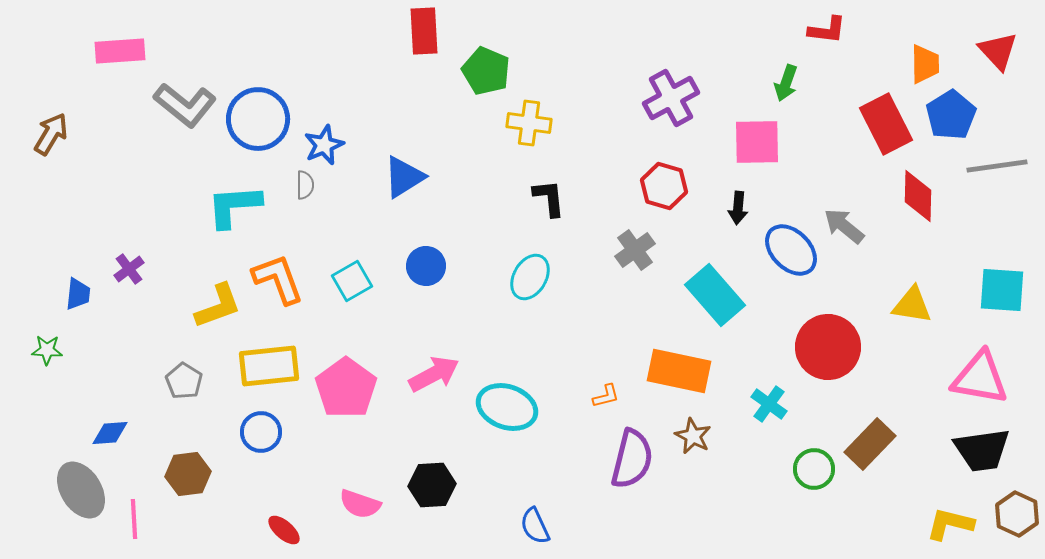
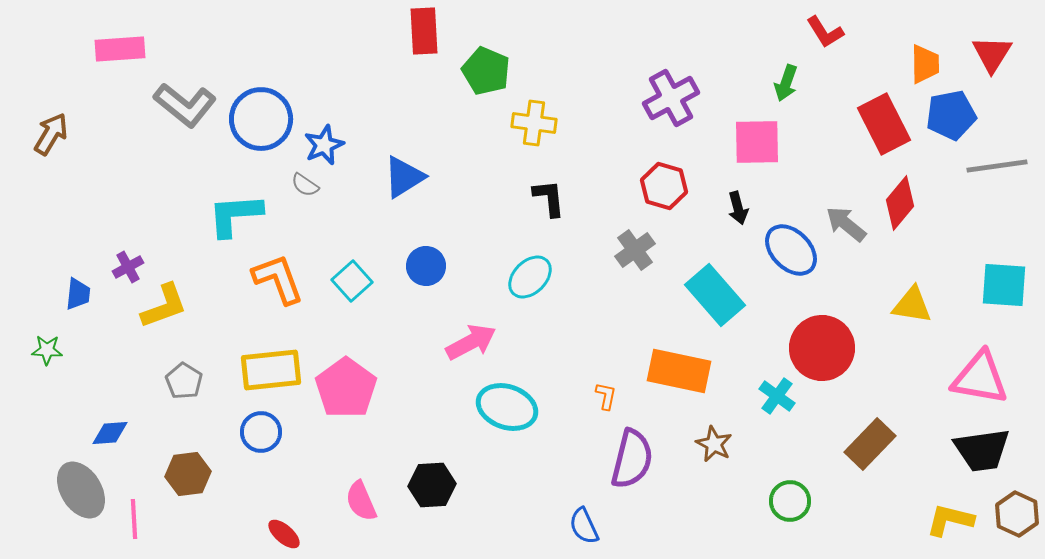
red L-shape at (827, 30): moved 2 px left, 2 px down; rotated 51 degrees clockwise
pink rectangle at (120, 51): moved 2 px up
red triangle at (998, 51): moved 6 px left, 3 px down; rotated 15 degrees clockwise
blue pentagon at (951, 115): rotated 21 degrees clockwise
blue circle at (258, 119): moved 3 px right
yellow cross at (529, 123): moved 5 px right
red rectangle at (886, 124): moved 2 px left
gray semicircle at (305, 185): rotated 124 degrees clockwise
red diamond at (918, 196): moved 18 px left, 7 px down; rotated 38 degrees clockwise
cyan L-shape at (234, 206): moved 1 px right, 9 px down
black arrow at (738, 208): rotated 20 degrees counterclockwise
gray arrow at (844, 226): moved 2 px right, 2 px up
purple cross at (129, 269): moved 1 px left, 2 px up; rotated 8 degrees clockwise
cyan ellipse at (530, 277): rotated 15 degrees clockwise
cyan square at (352, 281): rotated 12 degrees counterclockwise
cyan square at (1002, 290): moved 2 px right, 5 px up
yellow L-shape at (218, 306): moved 54 px left
red circle at (828, 347): moved 6 px left, 1 px down
yellow rectangle at (269, 366): moved 2 px right, 4 px down
pink arrow at (434, 374): moved 37 px right, 32 px up
orange L-shape at (606, 396): rotated 64 degrees counterclockwise
cyan cross at (769, 404): moved 8 px right, 8 px up
brown star at (693, 436): moved 21 px right, 8 px down
green circle at (814, 469): moved 24 px left, 32 px down
pink semicircle at (360, 504): moved 1 px right, 3 px up; rotated 48 degrees clockwise
yellow L-shape at (950, 524): moved 4 px up
blue semicircle at (535, 526): moved 49 px right
red ellipse at (284, 530): moved 4 px down
